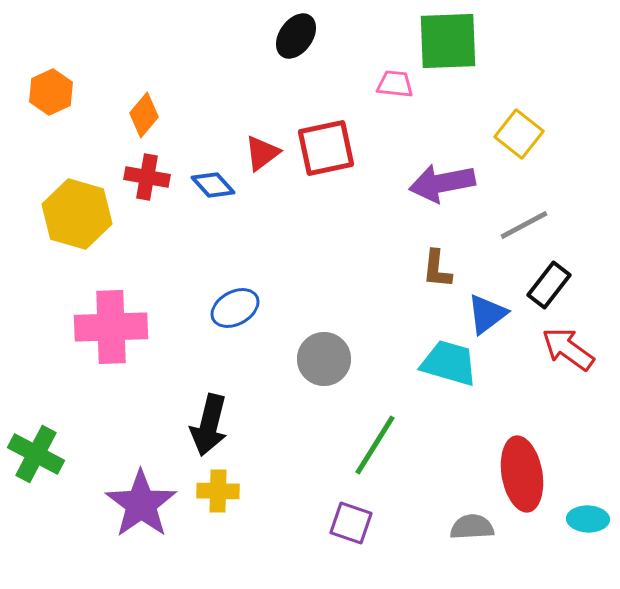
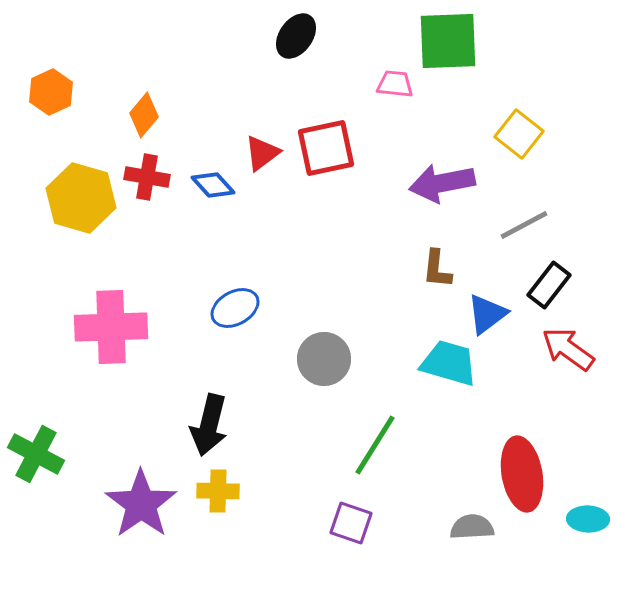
yellow hexagon: moved 4 px right, 16 px up
